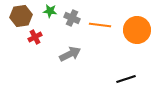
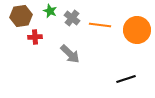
green star: rotated 16 degrees clockwise
gray cross: rotated 14 degrees clockwise
red cross: rotated 24 degrees clockwise
gray arrow: rotated 70 degrees clockwise
